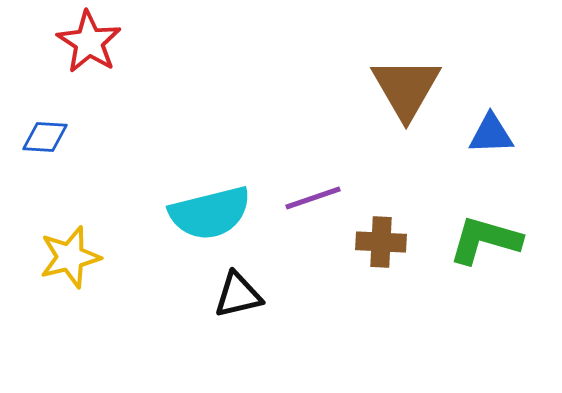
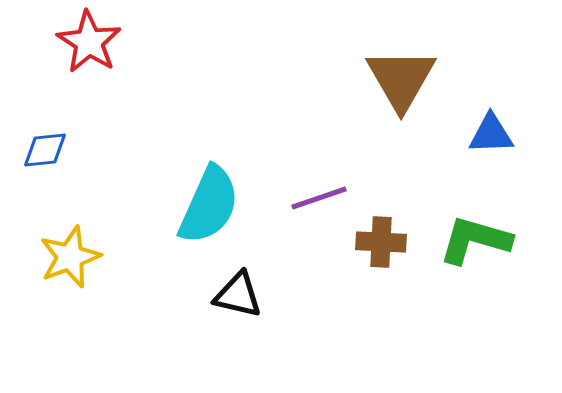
brown triangle: moved 5 px left, 9 px up
blue diamond: moved 13 px down; rotated 9 degrees counterclockwise
purple line: moved 6 px right
cyan semicircle: moved 1 px left, 8 px up; rotated 52 degrees counterclockwise
green L-shape: moved 10 px left
yellow star: rotated 6 degrees counterclockwise
black triangle: rotated 26 degrees clockwise
